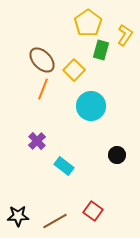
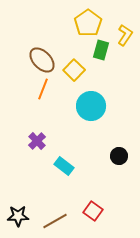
black circle: moved 2 px right, 1 px down
